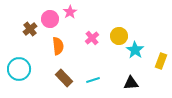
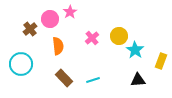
cyan circle: moved 2 px right, 5 px up
black triangle: moved 7 px right, 3 px up
